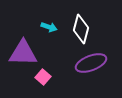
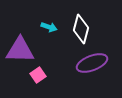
purple triangle: moved 3 px left, 3 px up
purple ellipse: moved 1 px right
pink square: moved 5 px left, 2 px up; rotated 14 degrees clockwise
